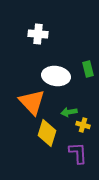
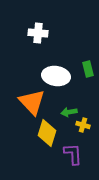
white cross: moved 1 px up
purple L-shape: moved 5 px left, 1 px down
